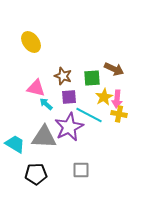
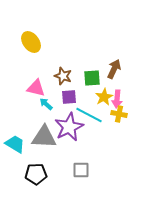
brown arrow: rotated 90 degrees counterclockwise
